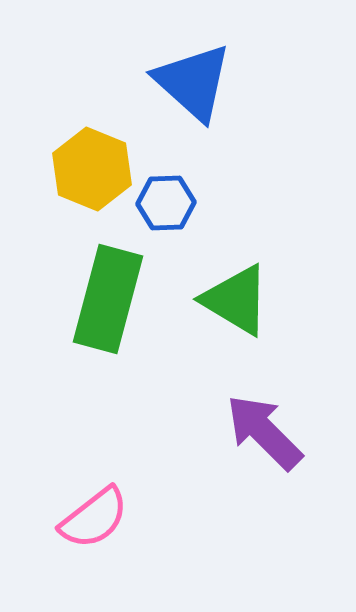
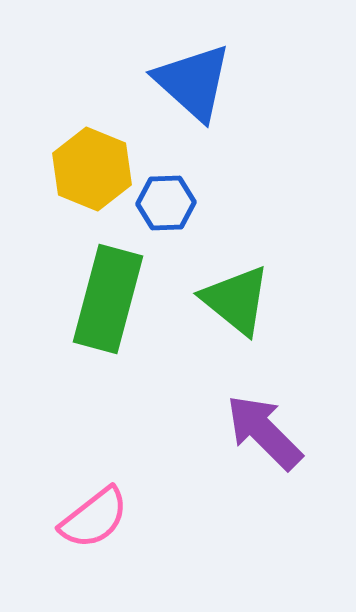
green triangle: rotated 8 degrees clockwise
